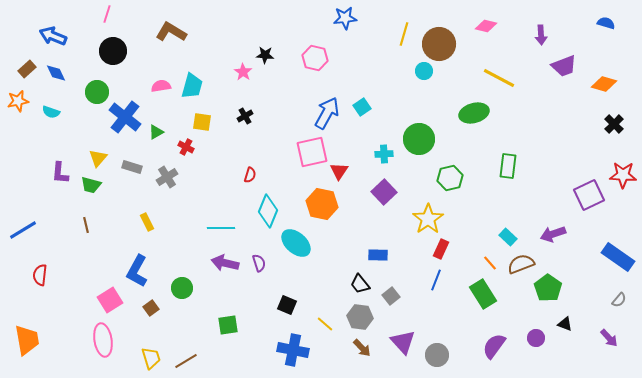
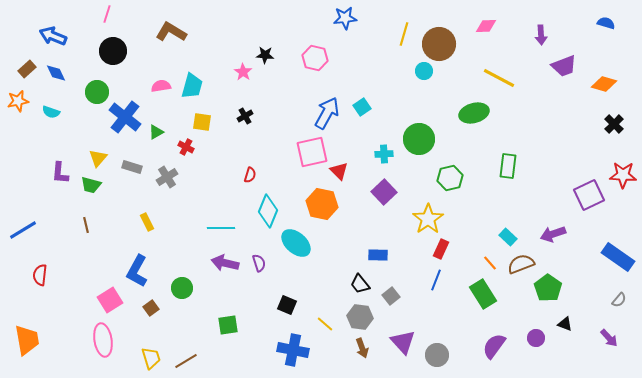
pink diamond at (486, 26): rotated 15 degrees counterclockwise
red triangle at (339, 171): rotated 18 degrees counterclockwise
brown arrow at (362, 348): rotated 24 degrees clockwise
